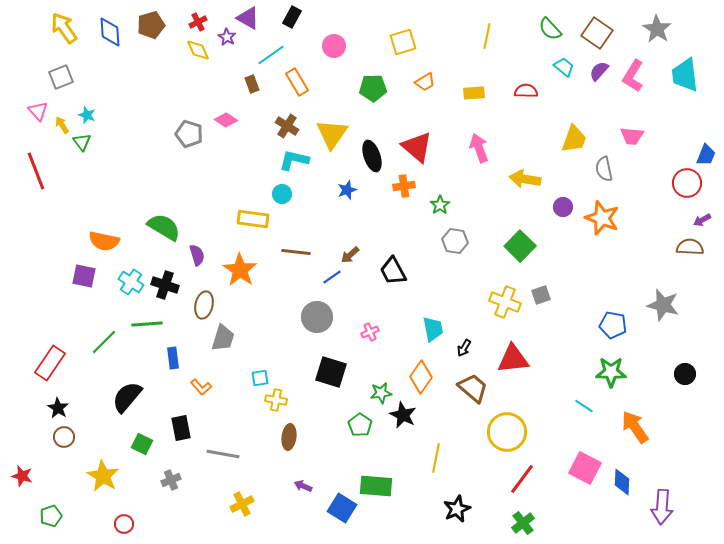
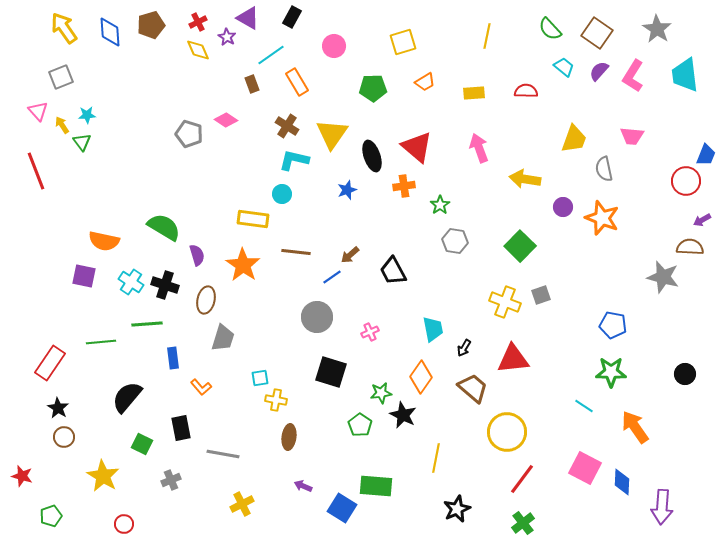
cyan star at (87, 115): rotated 24 degrees counterclockwise
red circle at (687, 183): moved 1 px left, 2 px up
orange star at (240, 270): moved 3 px right, 5 px up
brown ellipse at (204, 305): moved 2 px right, 5 px up
gray star at (663, 305): moved 28 px up
green line at (104, 342): moved 3 px left; rotated 40 degrees clockwise
